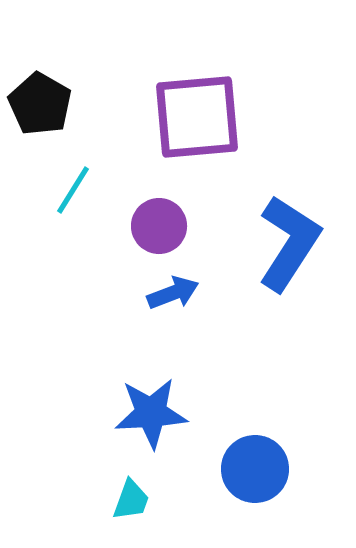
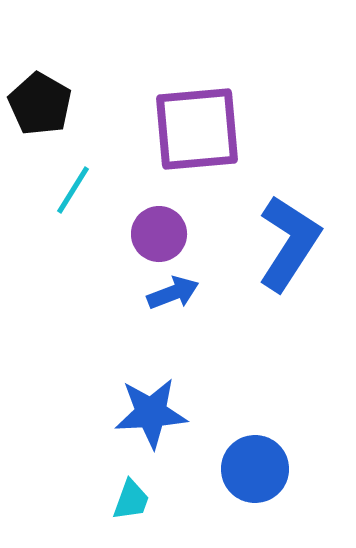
purple square: moved 12 px down
purple circle: moved 8 px down
